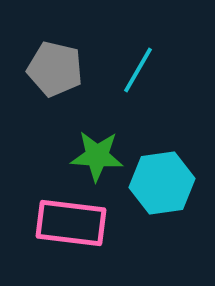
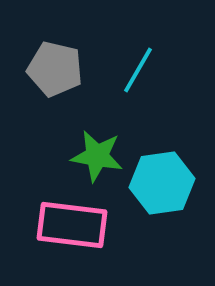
green star: rotated 6 degrees clockwise
pink rectangle: moved 1 px right, 2 px down
